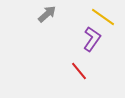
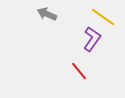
gray arrow: rotated 114 degrees counterclockwise
